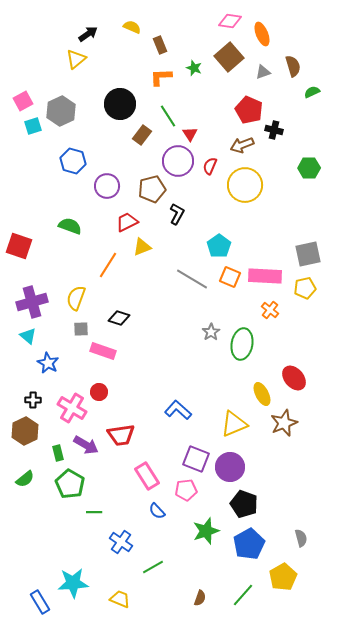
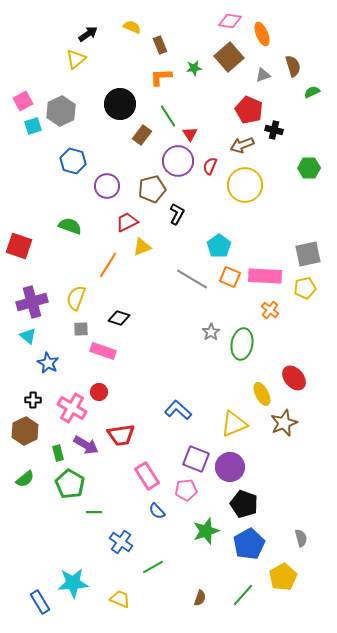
green star at (194, 68): rotated 28 degrees counterclockwise
gray triangle at (263, 72): moved 3 px down
